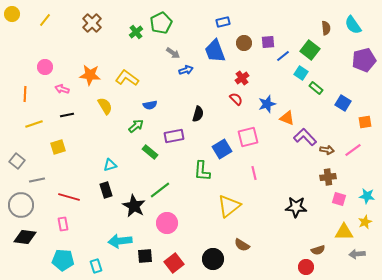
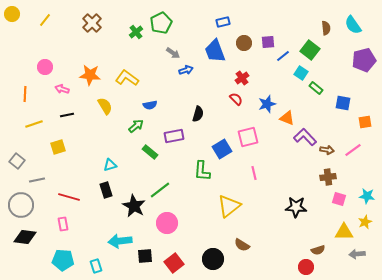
blue square at (343, 103): rotated 21 degrees counterclockwise
